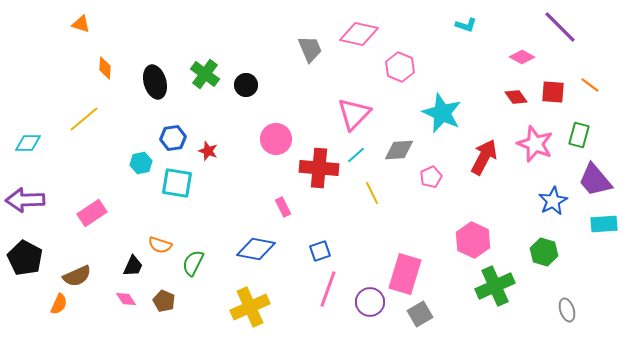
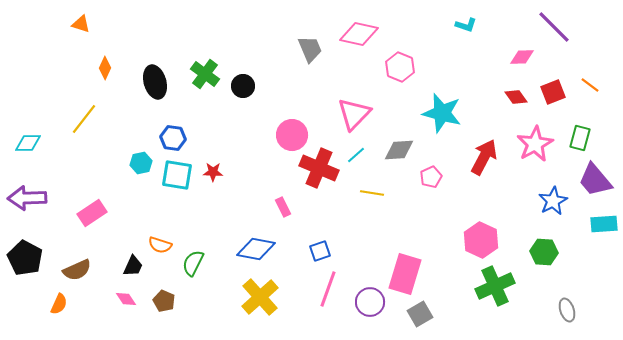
purple line at (560, 27): moved 6 px left
pink diamond at (522, 57): rotated 30 degrees counterclockwise
orange diamond at (105, 68): rotated 20 degrees clockwise
black circle at (246, 85): moved 3 px left, 1 px down
red square at (553, 92): rotated 25 degrees counterclockwise
cyan star at (442, 113): rotated 9 degrees counterclockwise
yellow line at (84, 119): rotated 12 degrees counterclockwise
green rectangle at (579, 135): moved 1 px right, 3 px down
blue hexagon at (173, 138): rotated 15 degrees clockwise
pink circle at (276, 139): moved 16 px right, 4 px up
pink star at (535, 144): rotated 21 degrees clockwise
red star at (208, 151): moved 5 px right, 21 px down; rotated 18 degrees counterclockwise
red cross at (319, 168): rotated 18 degrees clockwise
cyan square at (177, 183): moved 8 px up
yellow line at (372, 193): rotated 55 degrees counterclockwise
purple arrow at (25, 200): moved 2 px right, 2 px up
pink hexagon at (473, 240): moved 8 px right
green hexagon at (544, 252): rotated 12 degrees counterclockwise
brown semicircle at (77, 276): moved 6 px up
yellow cross at (250, 307): moved 10 px right, 10 px up; rotated 18 degrees counterclockwise
